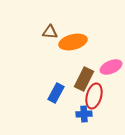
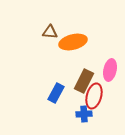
pink ellipse: moved 1 px left, 3 px down; rotated 55 degrees counterclockwise
brown rectangle: moved 2 px down
